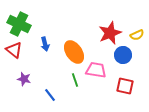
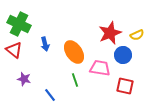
pink trapezoid: moved 4 px right, 2 px up
